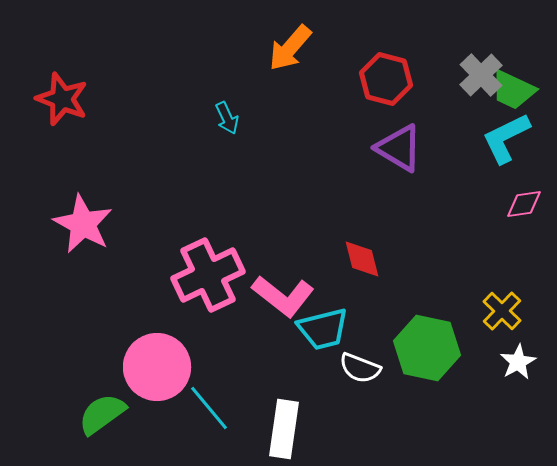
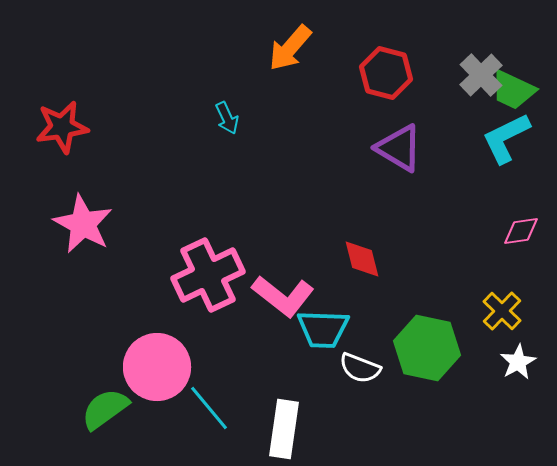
red hexagon: moved 6 px up
red star: moved 28 px down; rotated 30 degrees counterclockwise
pink diamond: moved 3 px left, 27 px down
cyan trapezoid: rotated 16 degrees clockwise
green semicircle: moved 3 px right, 5 px up
